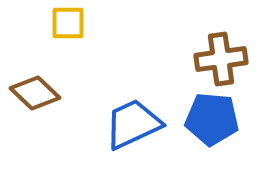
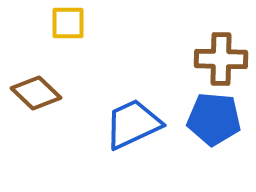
brown cross: rotated 9 degrees clockwise
brown diamond: moved 1 px right
blue pentagon: moved 2 px right
